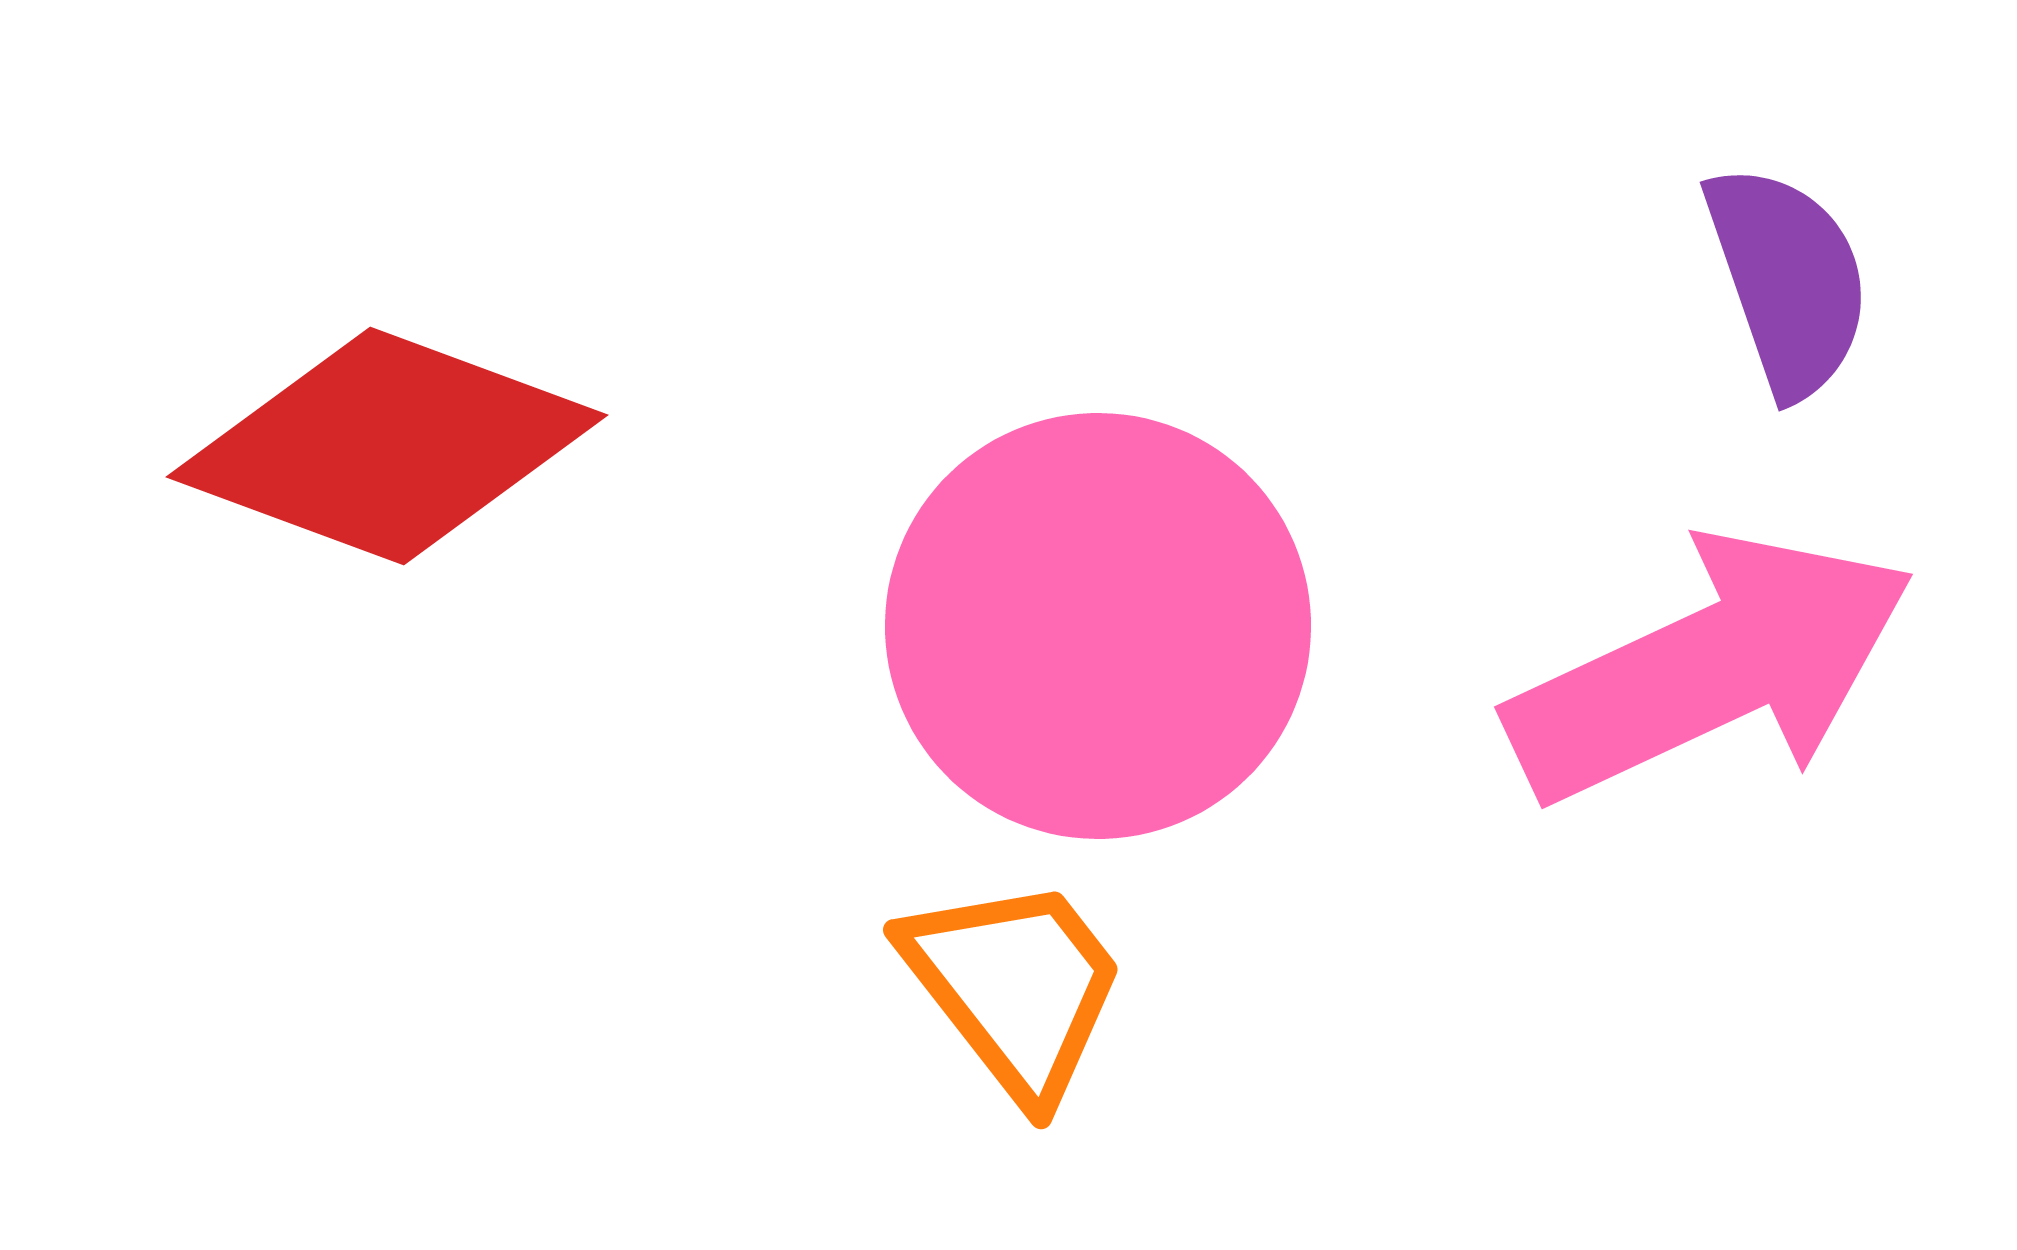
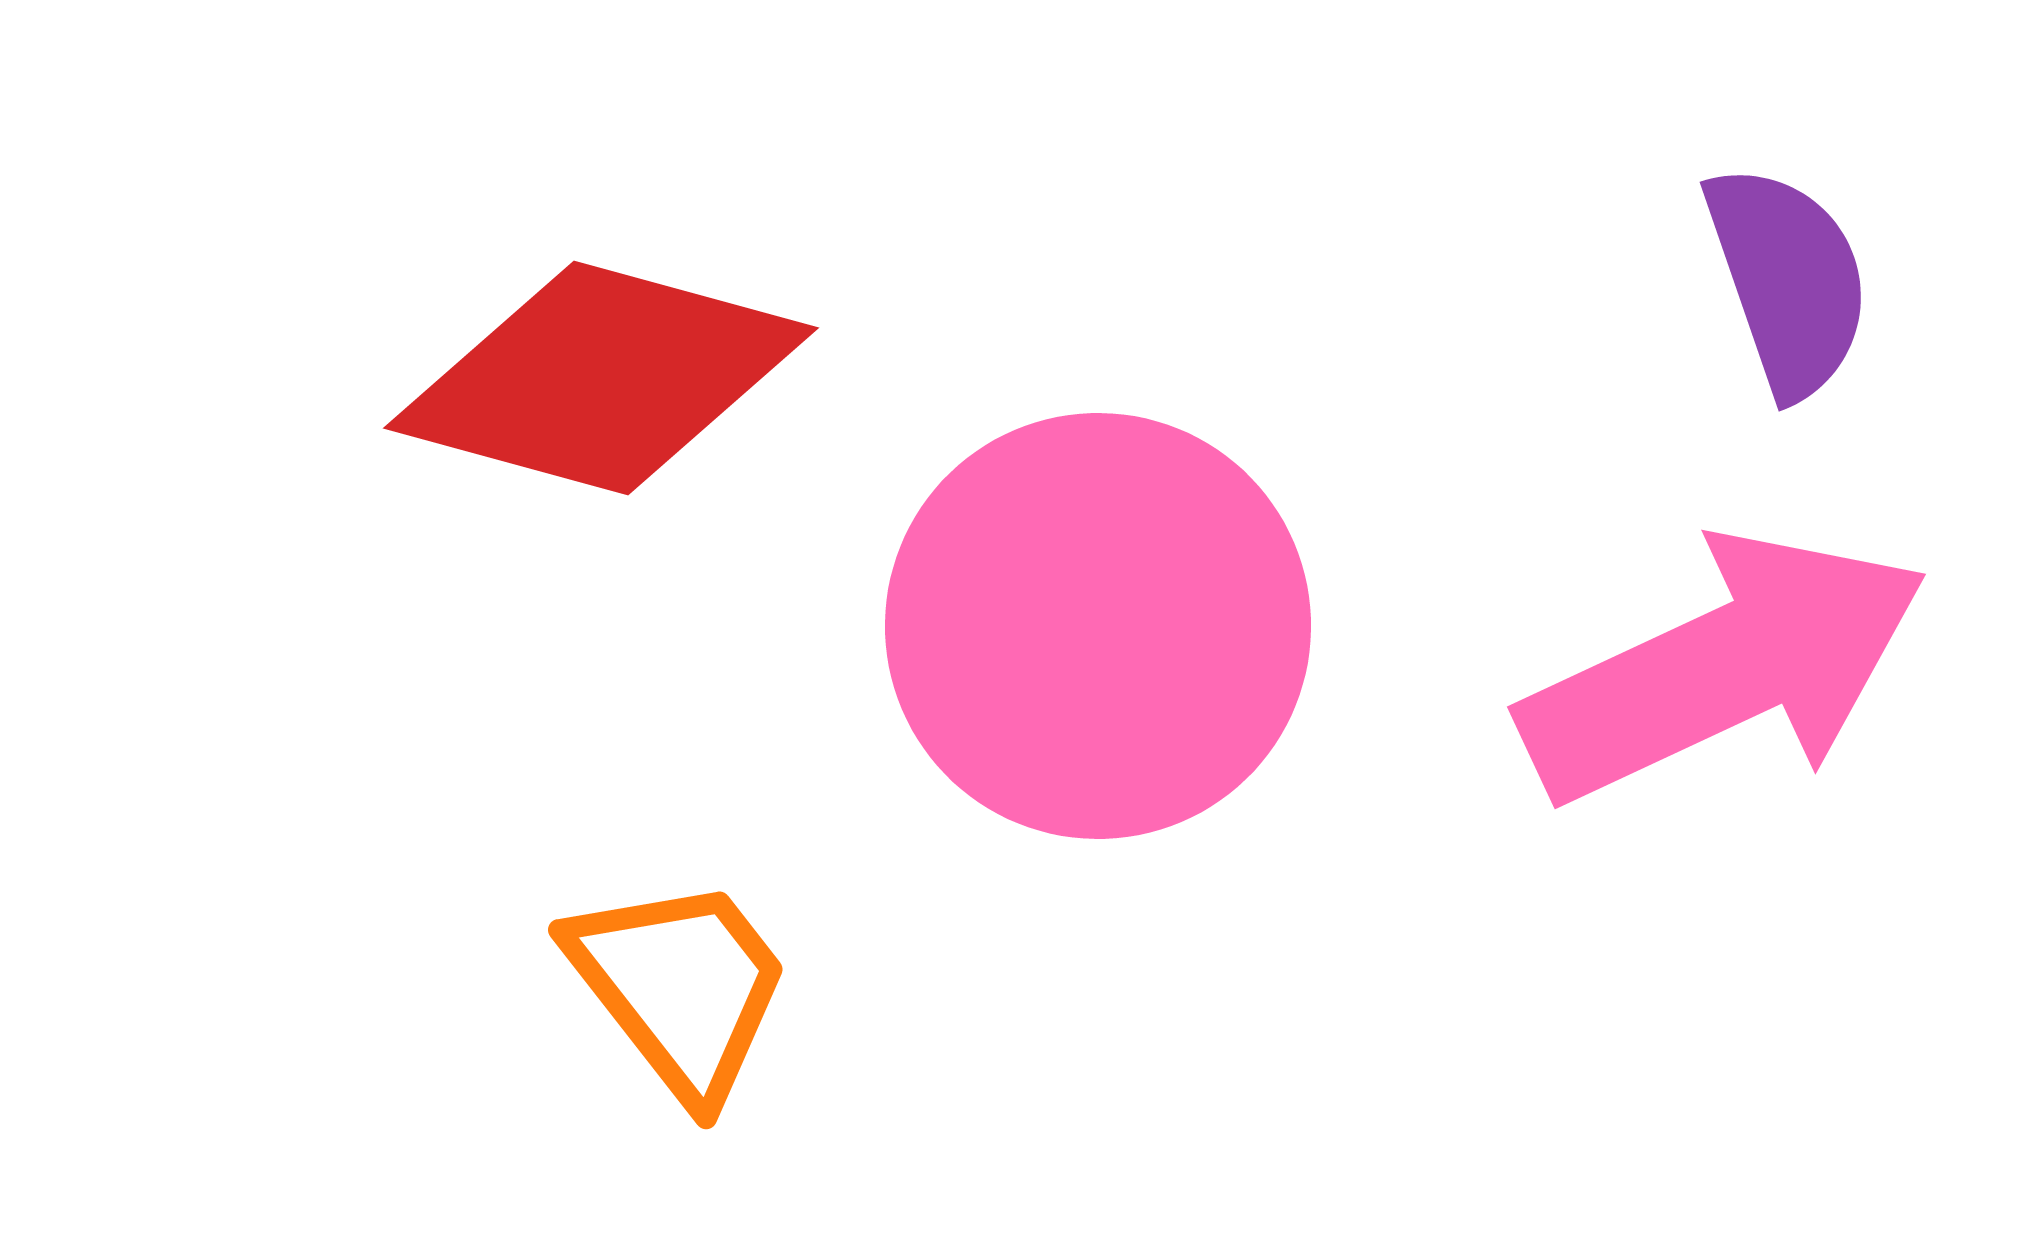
red diamond: moved 214 px right, 68 px up; rotated 5 degrees counterclockwise
pink arrow: moved 13 px right
orange trapezoid: moved 335 px left
